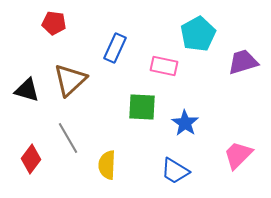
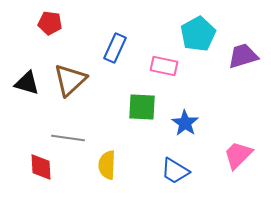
red pentagon: moved 4 px left
purple trapezoid: moved 6 px up
black triangle: moved 7 px up
gray line: rotated 52 degrees counterclockwise
red diamond: moved 10 px right, 8 px down; rotated 40 degrees counterclockwise
